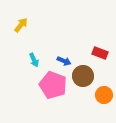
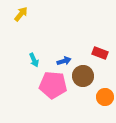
yellow arrow: moved 11 px up
blue arrow: rotated 40 degrees counterclockwise
pink pentagon: rotated 16 degrees counterclockwise
orange circle: moved 1 px right, 2 px down
